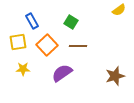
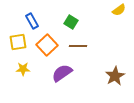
brown star: rotated 12 degrees counterclockwise
